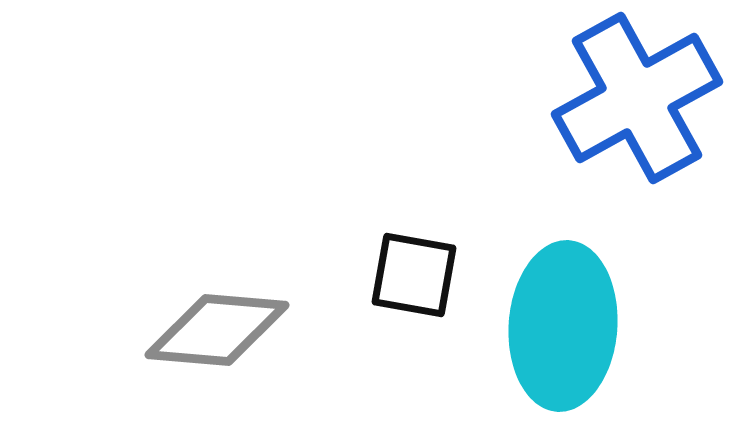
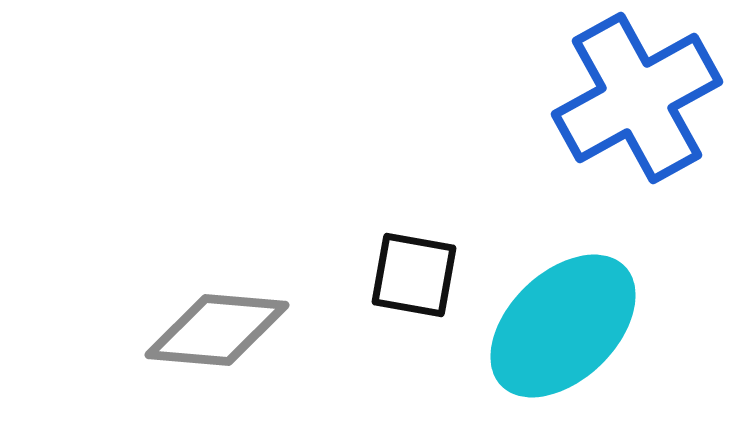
cyan ellipse: rotated 42 degrees clockwise
